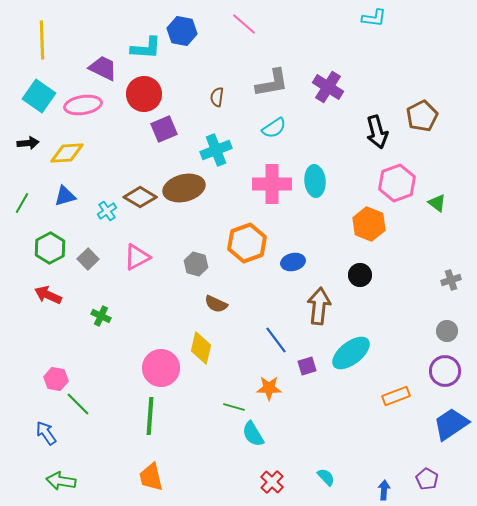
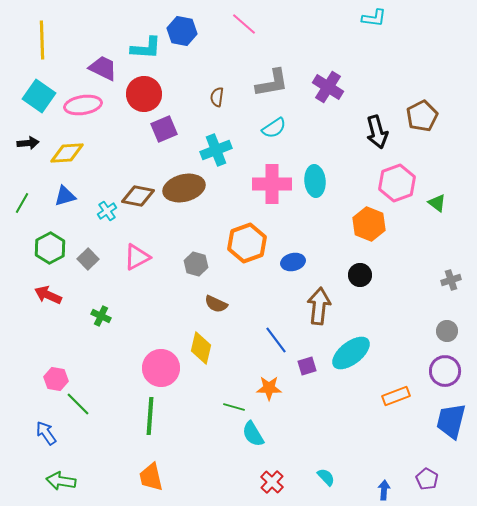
brown diamond at (140, 197): moved 2 px left, 1 px up; rotated 20 degrees counterclockwise
blue trapezoid at (451, 424): moved 3 px up; rotated 42 degrees counterclockwise
